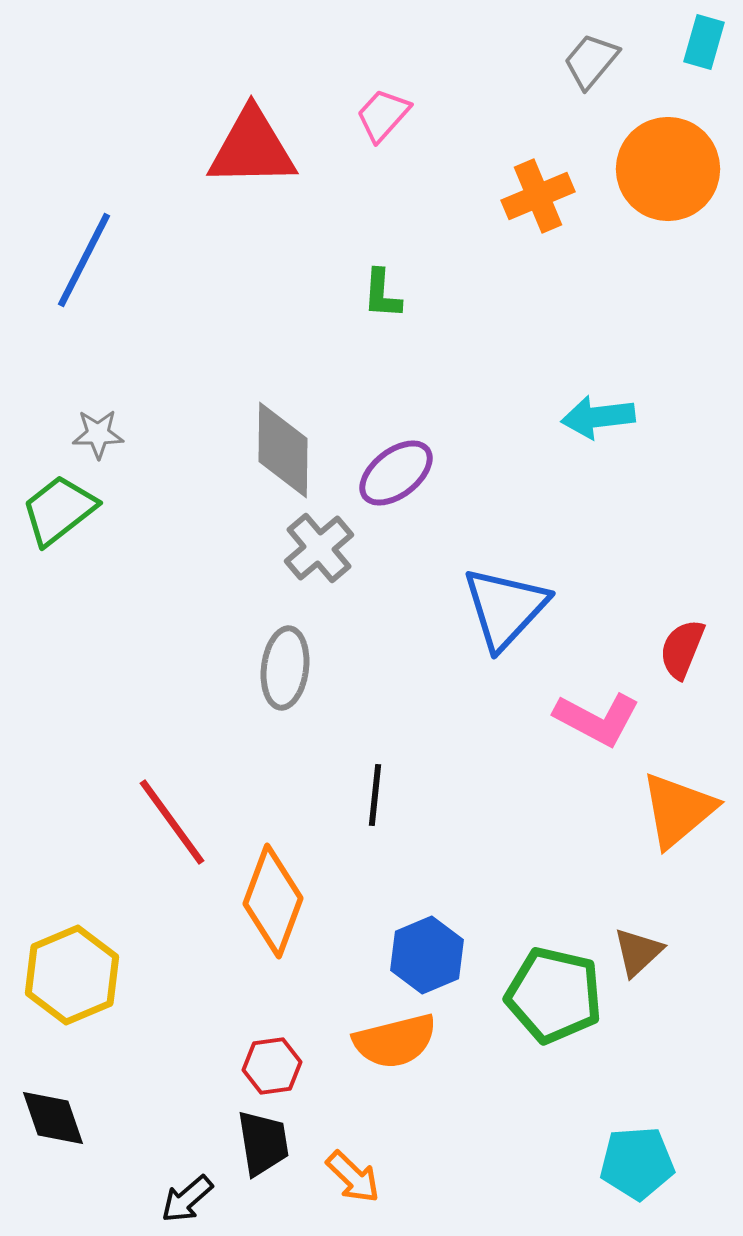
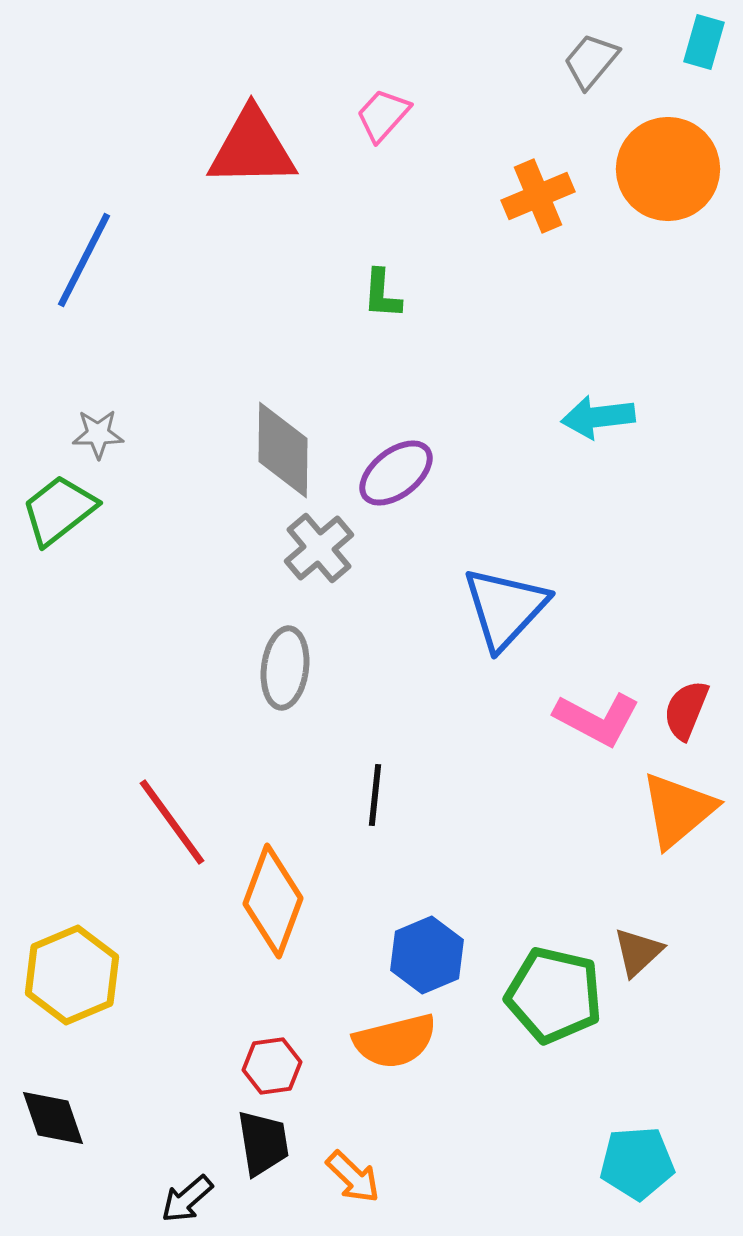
red semicircle: moved 4 px right, 61 px down
